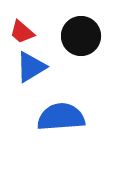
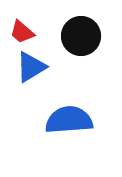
blue semicircle: moved 8 px right, 3 px down
